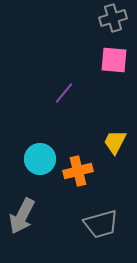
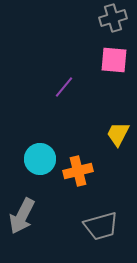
purple line: moved 6 px up
yellow trapezoid: moved 3 px right, 8 px up
gray trapezoid: moved 2 px down
